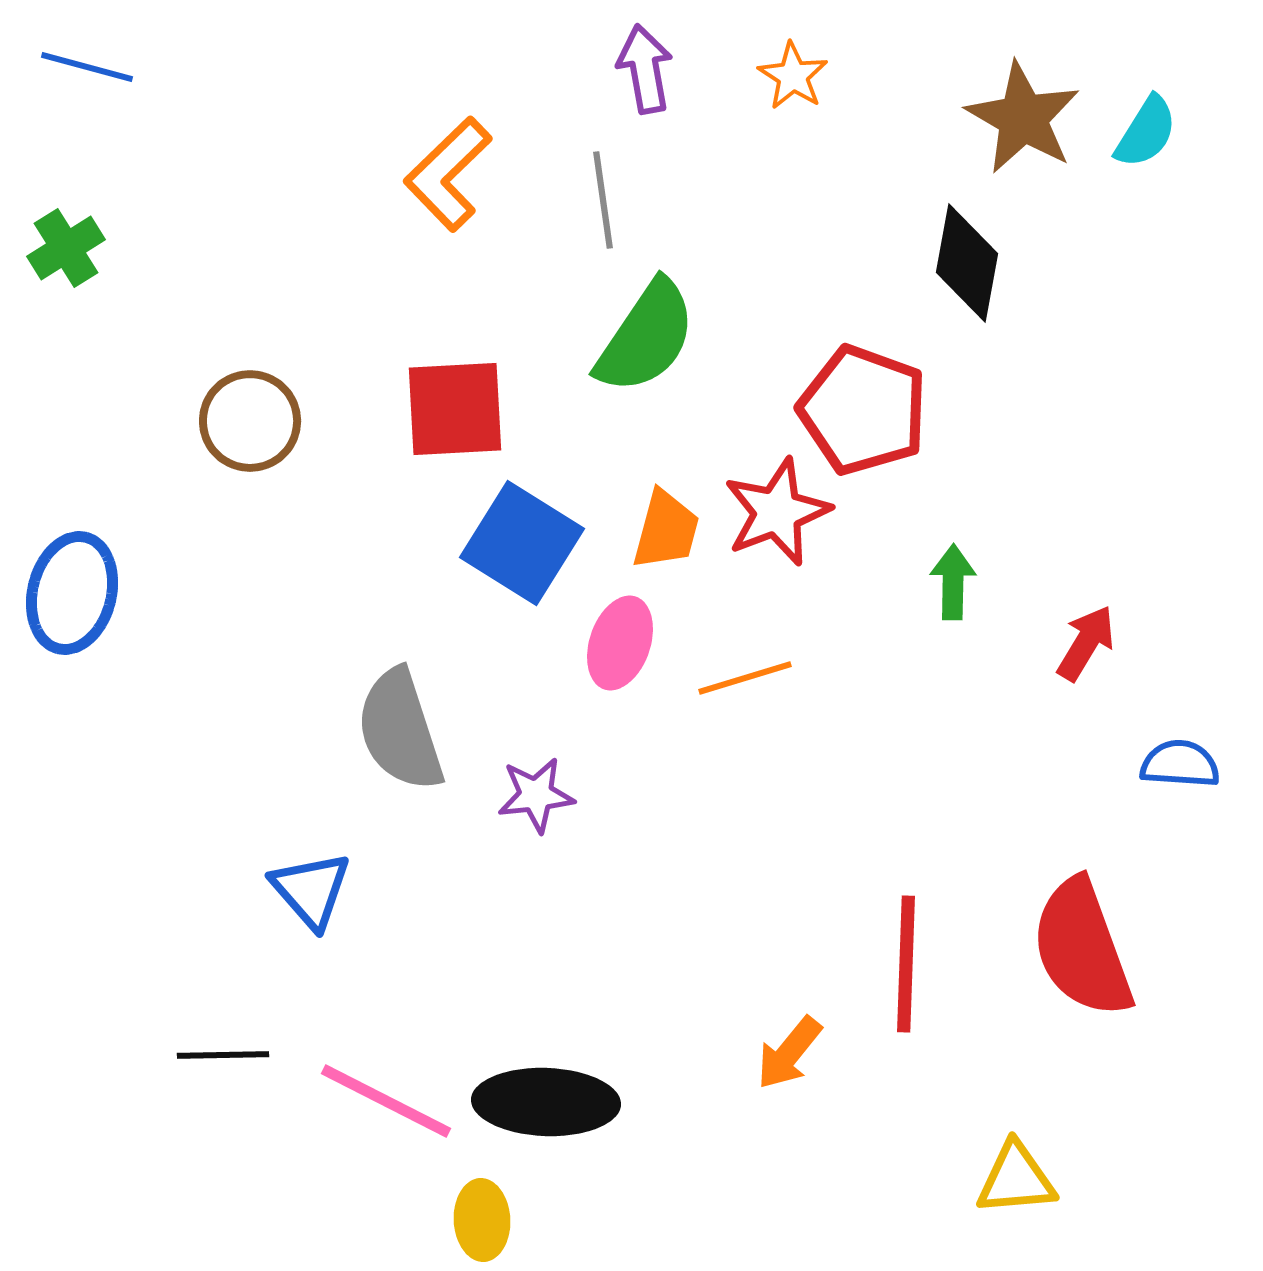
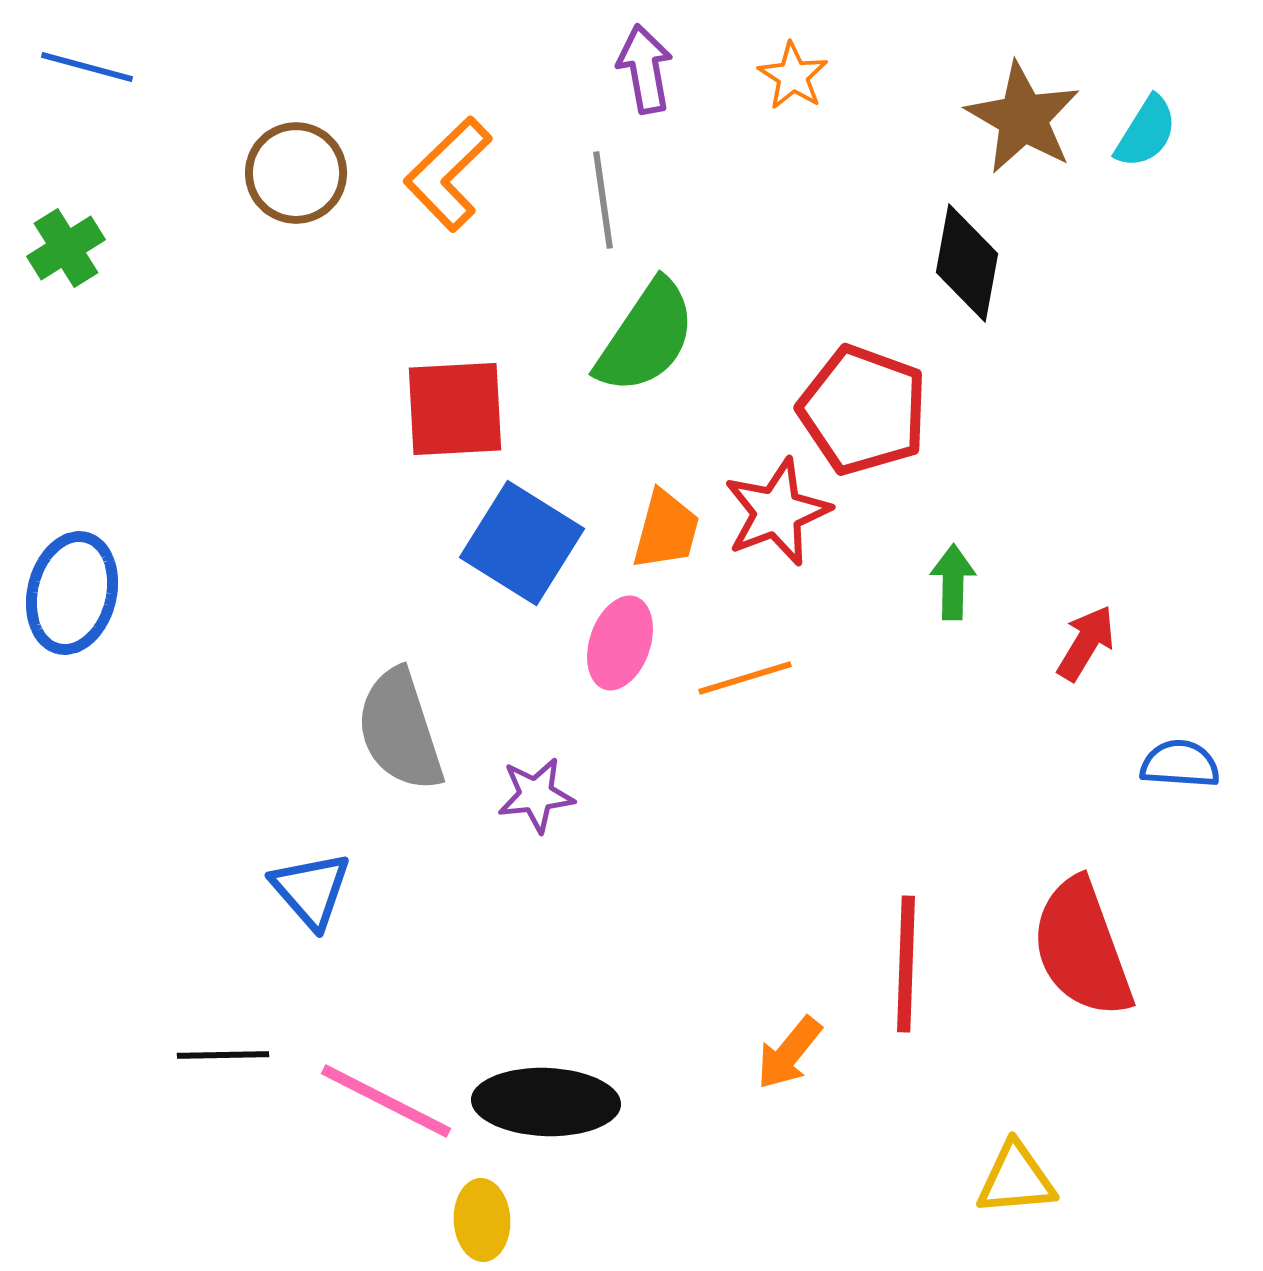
brown circle: moved 46 px right, 248 px up
